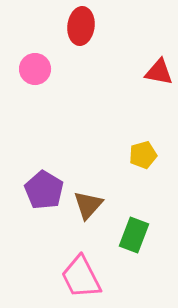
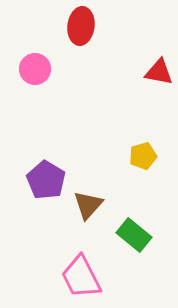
yellow pentagon: moved 1 px down
purple pentagon: moved 2 px right, 10 px up
green rectangle: rotated 72 degrees counterclockwise
